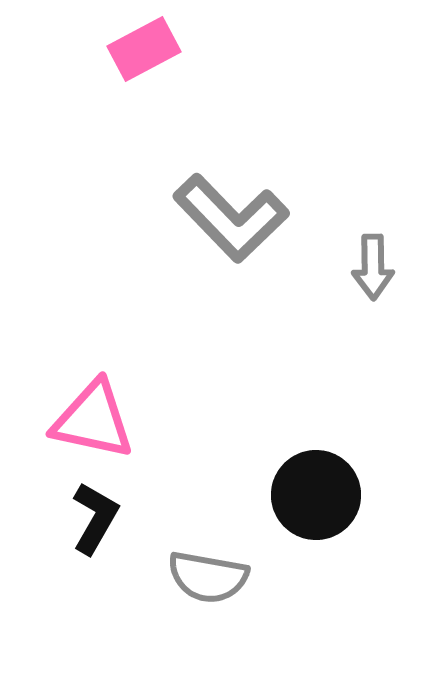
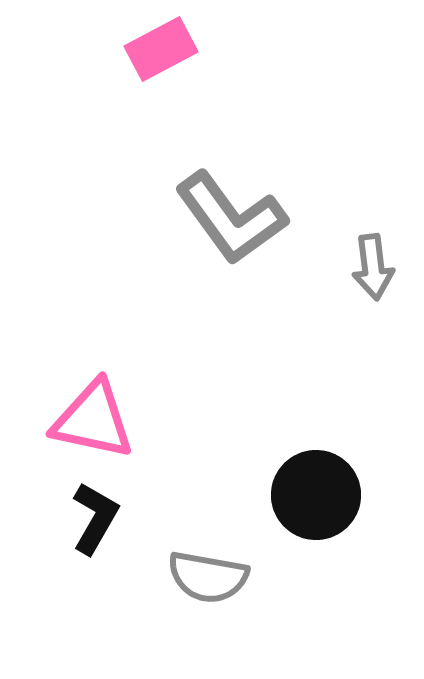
pink rectangle: moved 17 px right
gray L-shape: rotated 8 degrees clockwise
gray arrow: rotated 6 degrees counterclockwise
